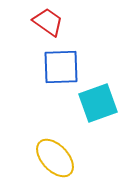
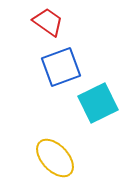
blue square: rotated 18 degrees counterclockwise
cyan square: rotated 6 degrees counterclockwise
